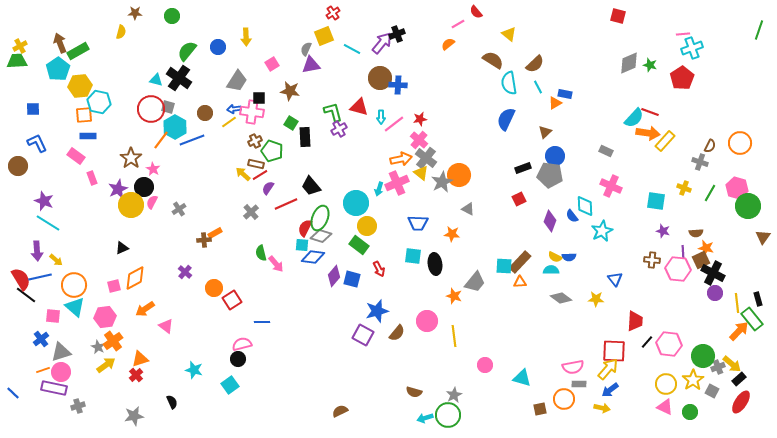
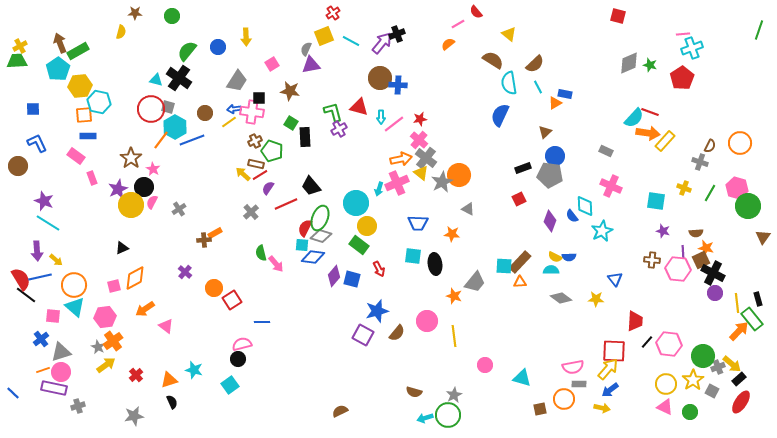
cyan line at (352, 49): moved 1 px left, 8 px up
blue semicircle at (506, 119): moved 6 px left, 4 px up
orange triangle at (140, 359): moved 29 px right, 21 px down
